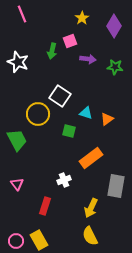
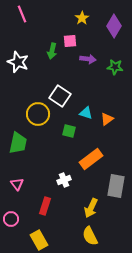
pink square: rotated 16 degrees clockwise
green trapezoid: moved 1 px right, 3 px down; rotated 40 degrees clockwise
orange rectangle: moved 1 px down
pink circle: moved 5 px left, 22 px up
